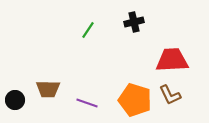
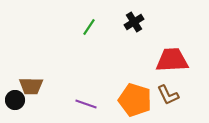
black cross: rotated 18 degrees counterclockwise
green line: moved 1 px right, 3 px up
brown trapezoid: moved 17 px left, 3 px up
brown L-shape: moved 2 px left
purple line: moved 1 px left, 1 px down
